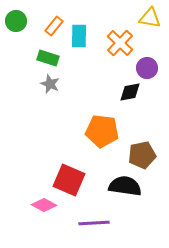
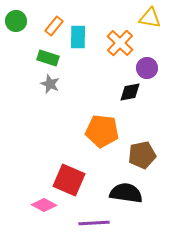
cyan rectangle: moved 1 px left, 1 px down
black semicircle: moved 1 px right, 7 px down
